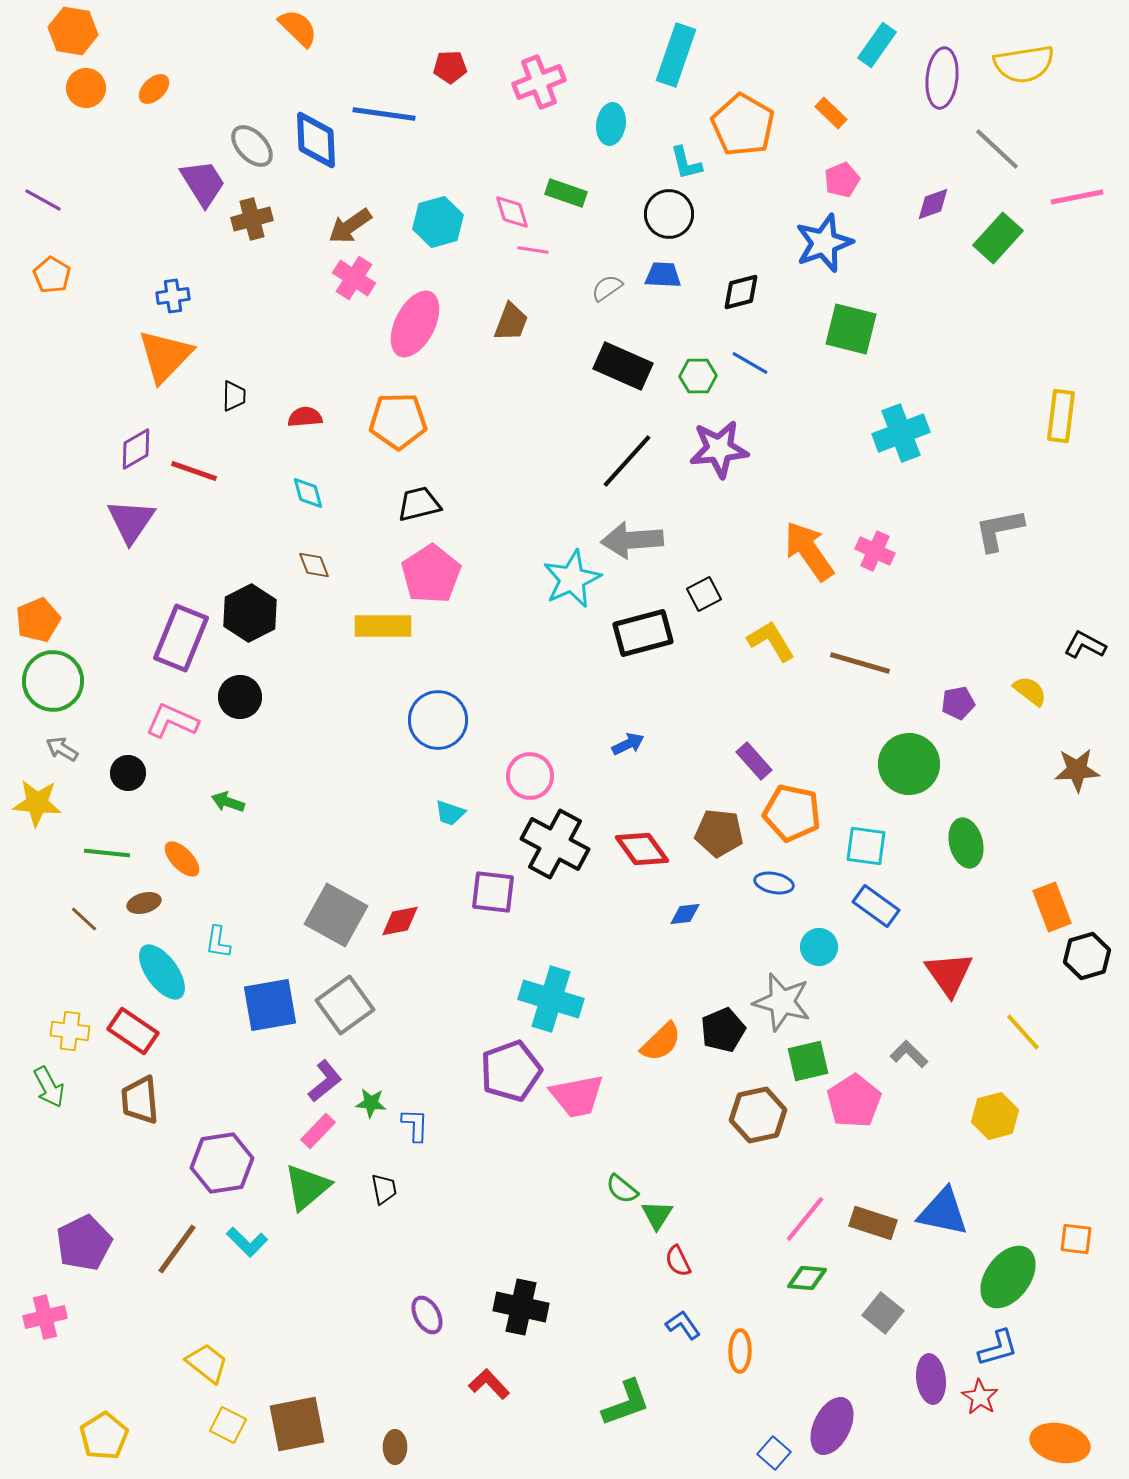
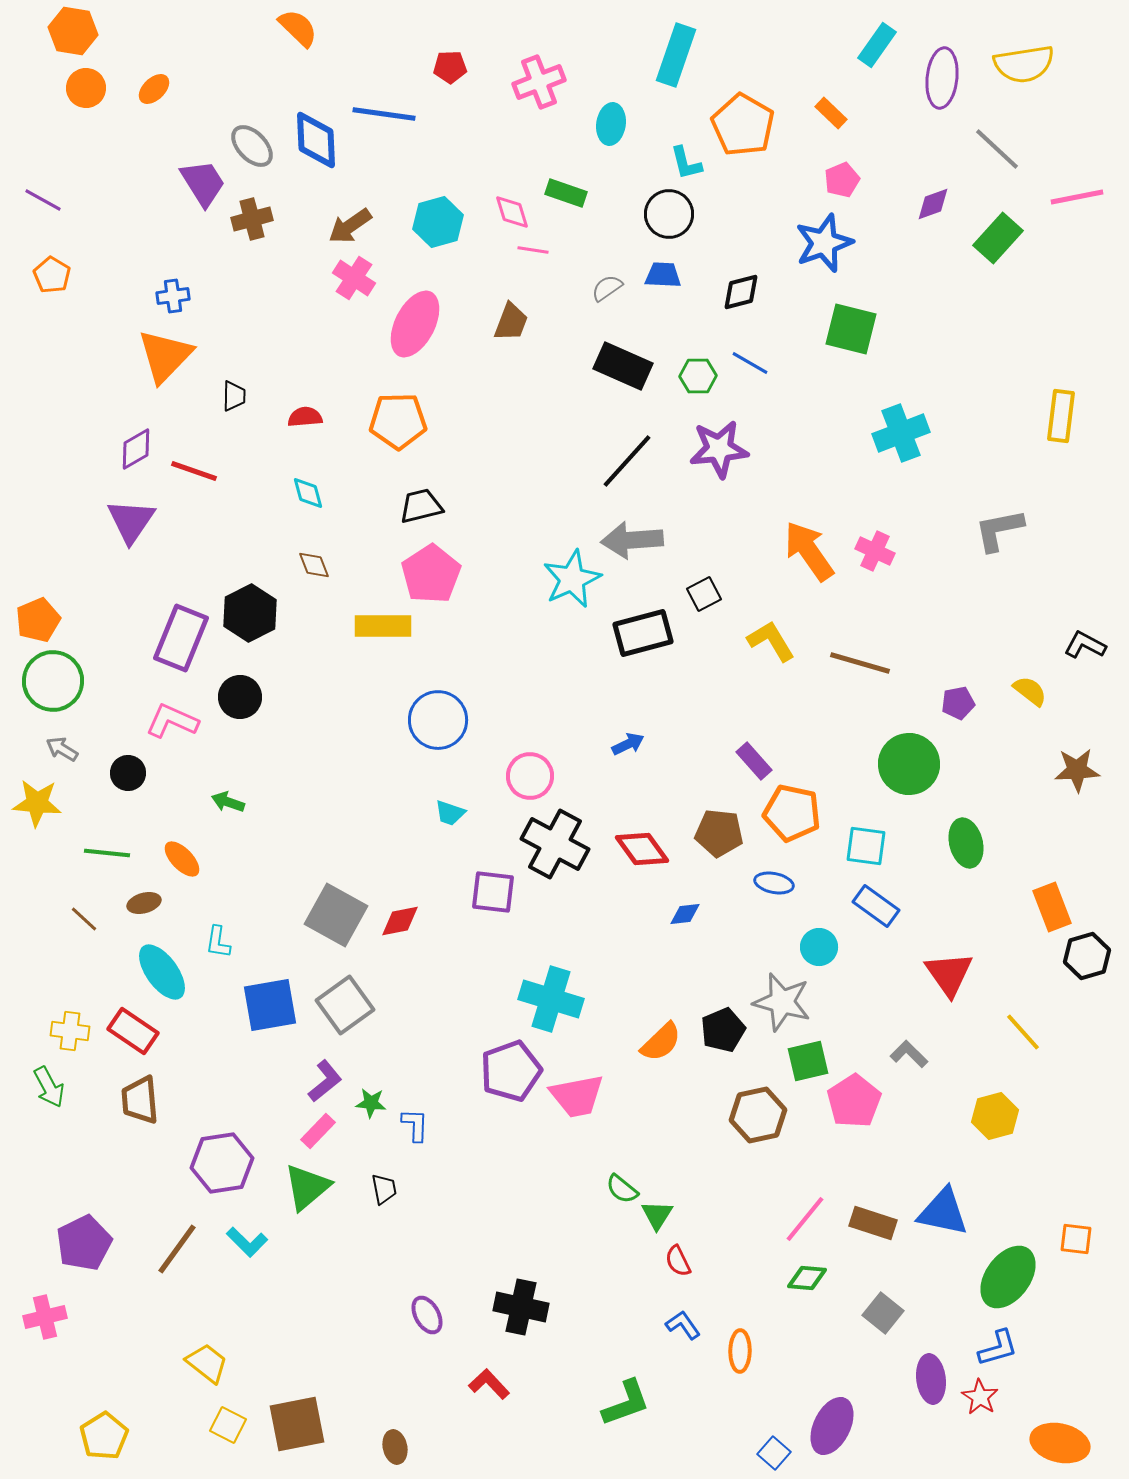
black trapezoid at (419, 504): moved 2 px right, 2 px down
brown ellipse at (395, 1447): rotated 12 degrees counterclockwise
